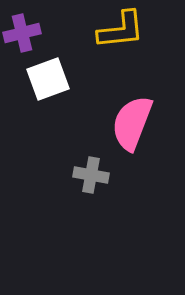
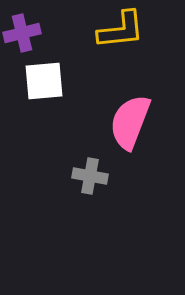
white square: moved 4 px left, 2 px down; rotated 15 degrees clockwise
pink semicircle: moved 2 px left, 1 px up
gray cross: moved 1 px left, 1 px down
